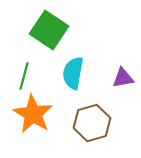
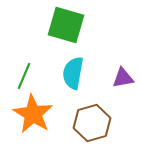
green square: moved 17 px right, 5 px up; rotated 18 degrees counterclockwise
green line: rotated 8 degrees clockwise
